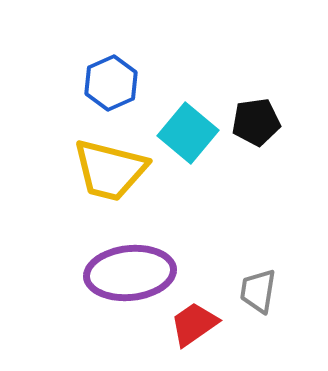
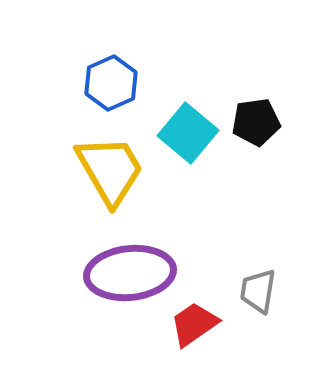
yellow trapezoid: rotated 134 degrees counterclockwise
